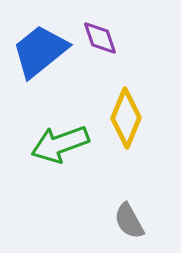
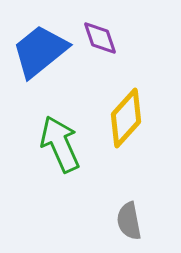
yellow diamond: rotated 20 degrees clockwise
green arrow: rotated 86 degrees clockwise
gray semicircle: rotated 18 degrees clockwise
